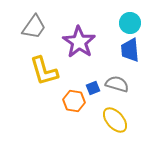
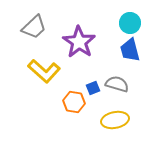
gray trapezoid: rotated 12 degrees clockwise
blue trapezoid: rotated 10 degrees counterclockwise
yellow L-shape: rotated 32 degrees counterclockwise
orange hexagon: moved 1 px down
yellow ellipse: rotated 60 degrees counterclockwise
